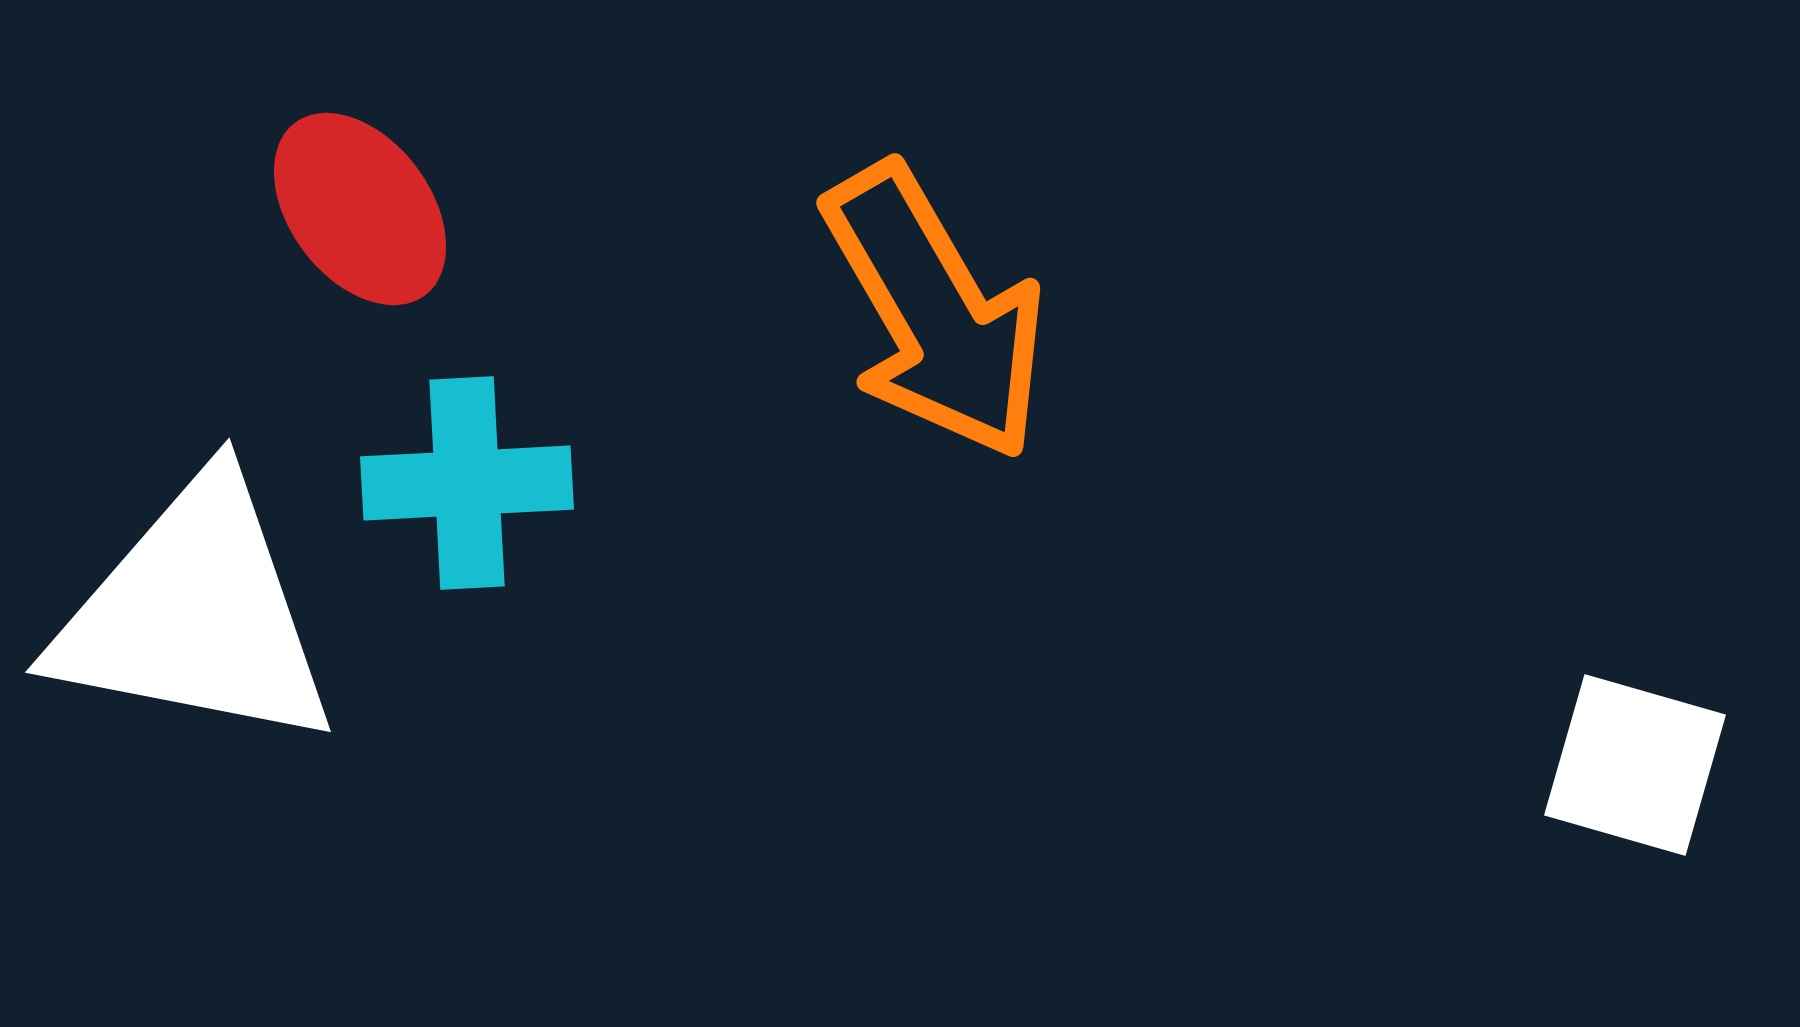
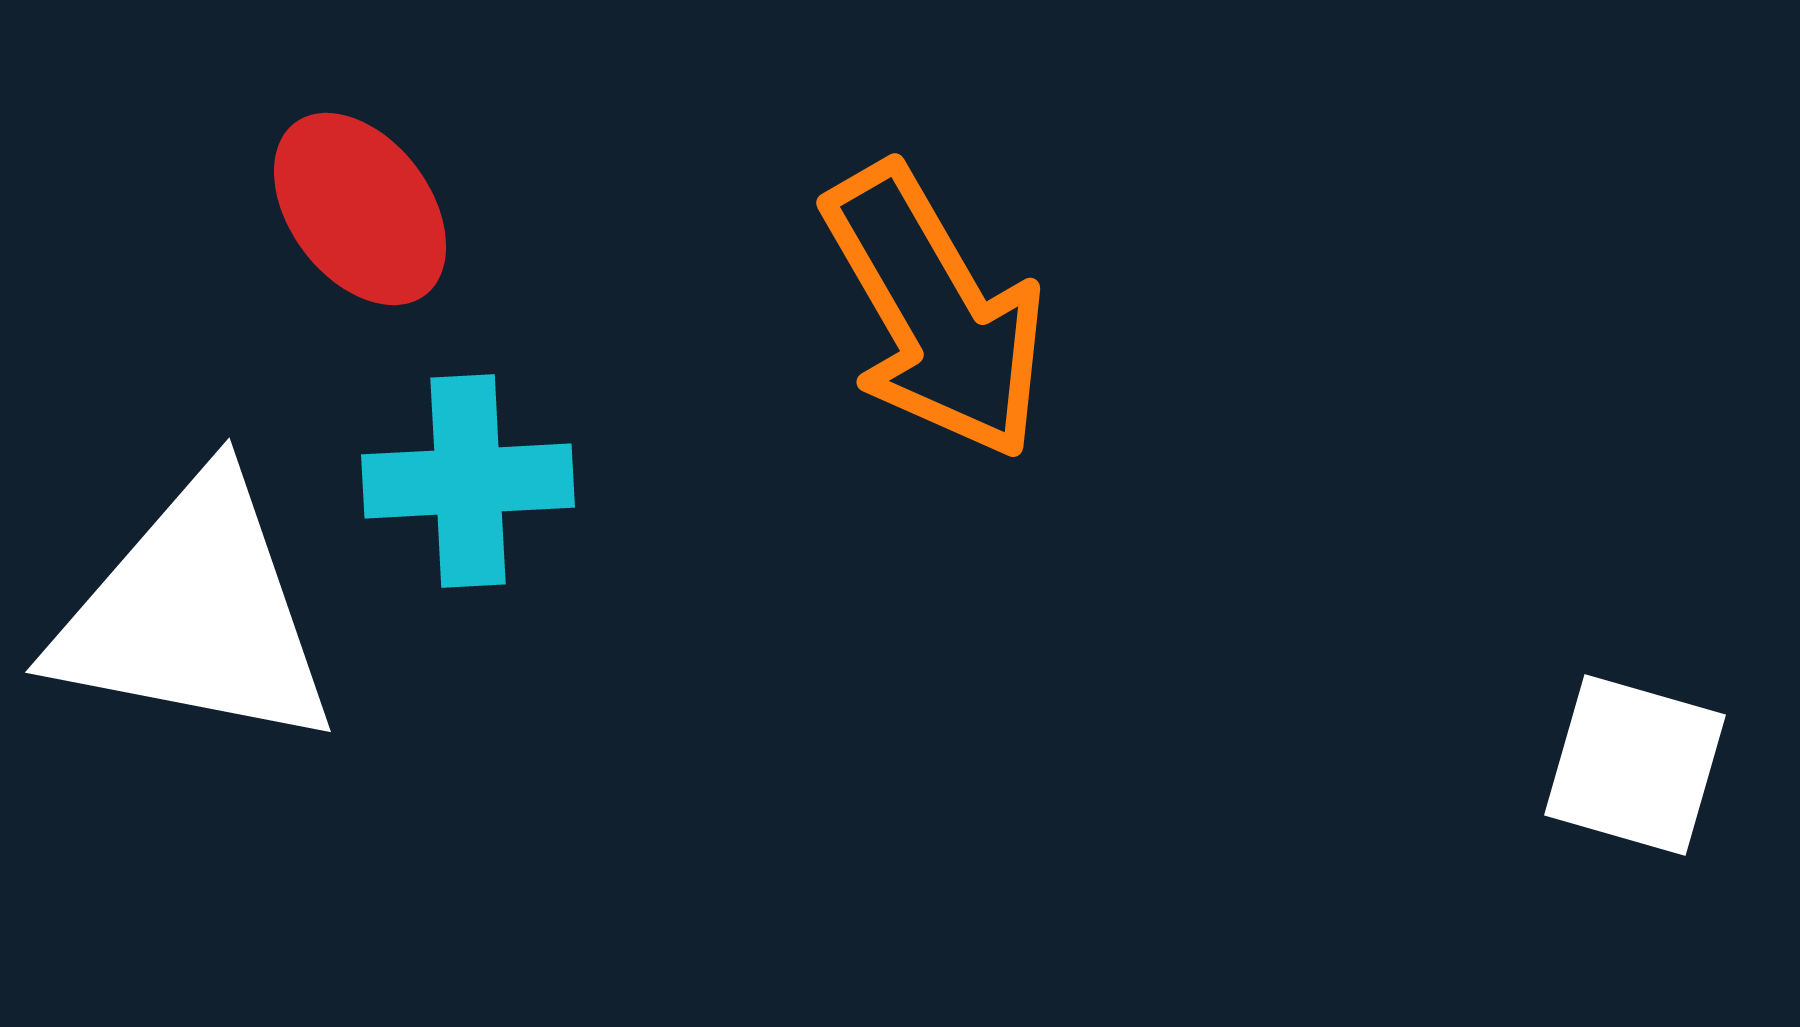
cyan cross: moved 1 px right, 2 px up
